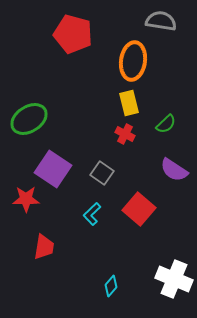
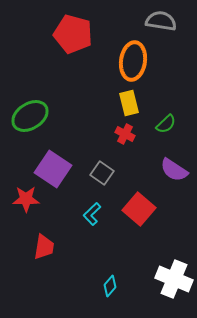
green ellipse: moved 1 px right, 3 px up
cyan diamond: moved 1 px left
